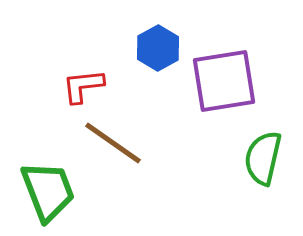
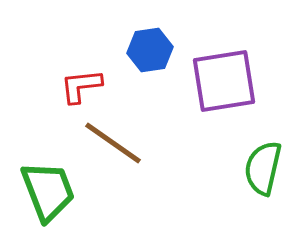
blue hexagon: moved 8 px left, 2 px down; rotated 21 degrees clockwise
red L-shape: moved 2 px left
green semicircle: moved 10 px down
